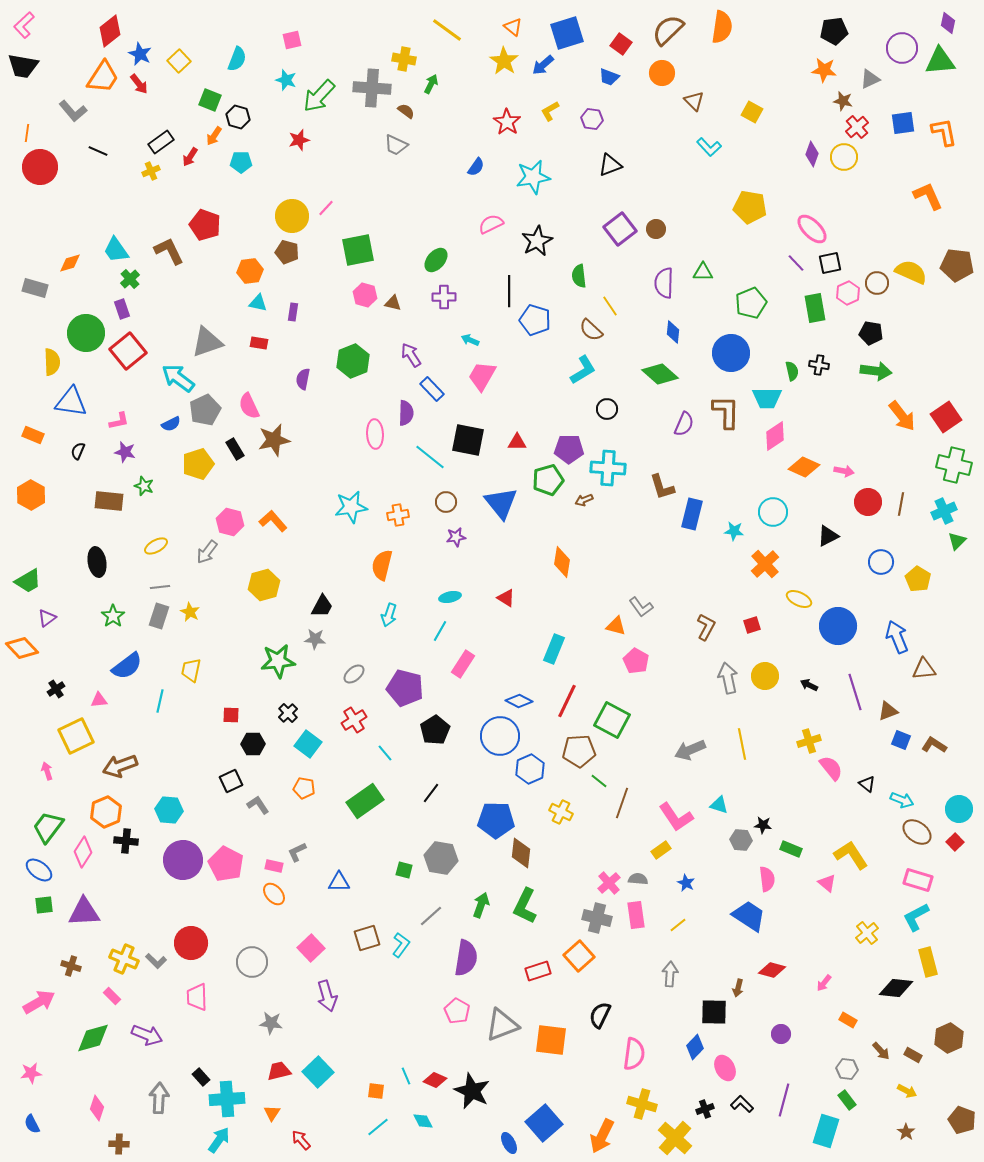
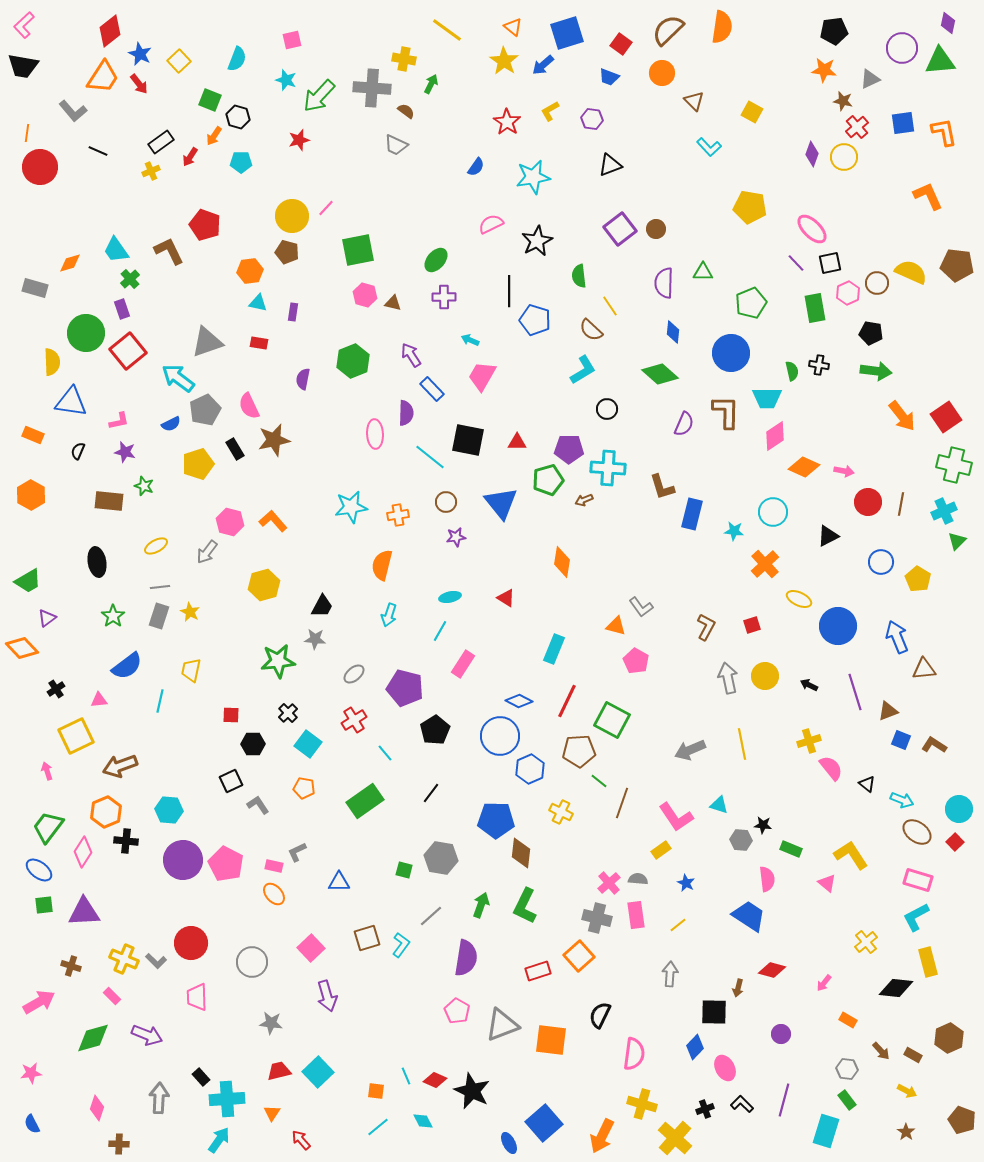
yellow cross at (867, 933): moved 1 px left, 9 px down
